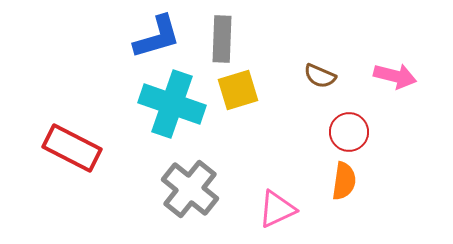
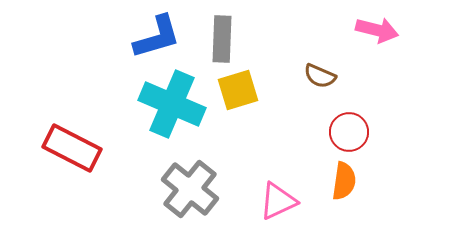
pink arrow: moved 18 px left, 46 px up
cyan cross: rotated 4 degrees clockwise
pink triangle: moved 1 px right, 8 px up
